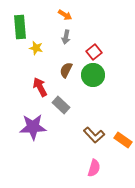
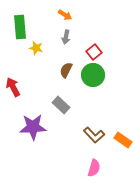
red arrow: moved 27 px left
